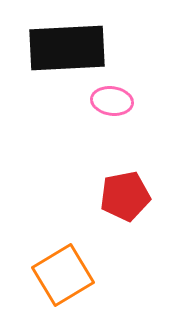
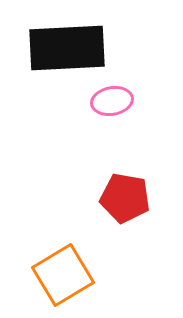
pink ellipse: rotated 18 degrees counterclockwise
red pentagon: moved 2 px down; rotated 21 degrees clockwise
